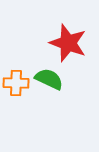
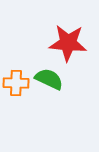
red star: rotated 15 degrees counterclockwise
